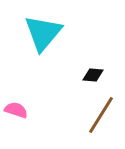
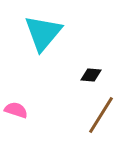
black diamond: moved 2 px left
